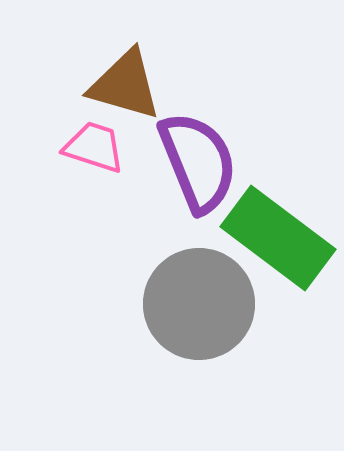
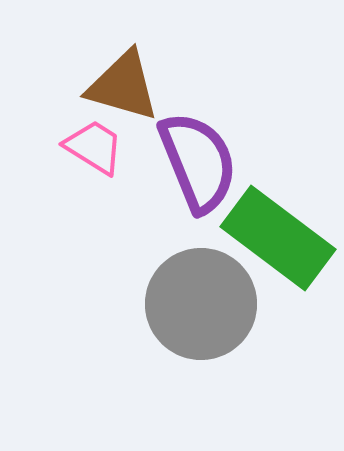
brown triangle: moved 2 px left, 1 px down
pink trapezoid: rotated 14 degrees clockwise
gray circle: moved 2 px right
